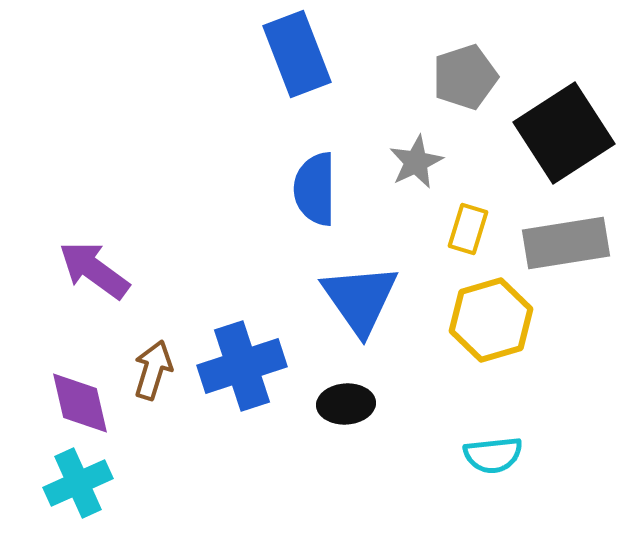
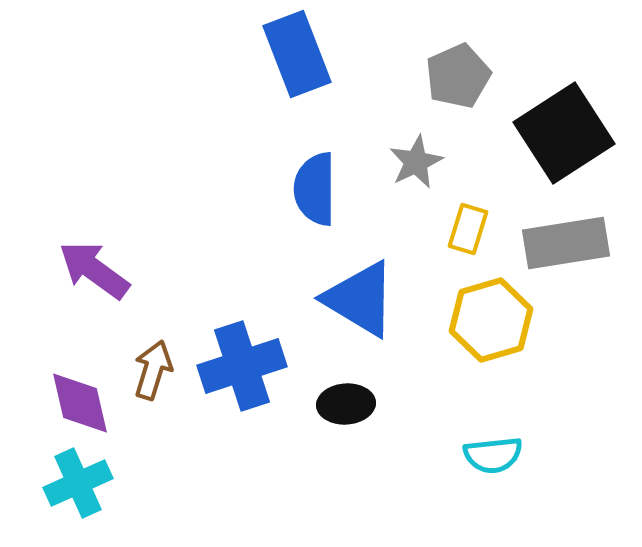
gray pentagon: moved 7 px left, 1 px up; rotated 6 degrees counterclockwise
blue triangle: rotated 24 degrees counterclockwise
